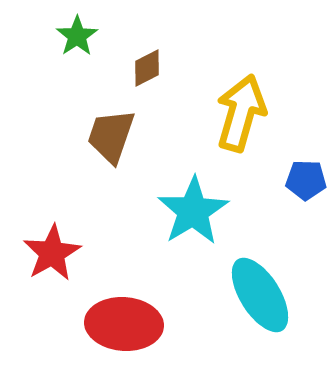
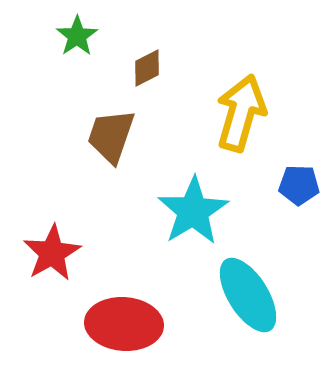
blue pentagon: moved 7 px left, 5 px down
cyan ellipse: moved 12 px left
